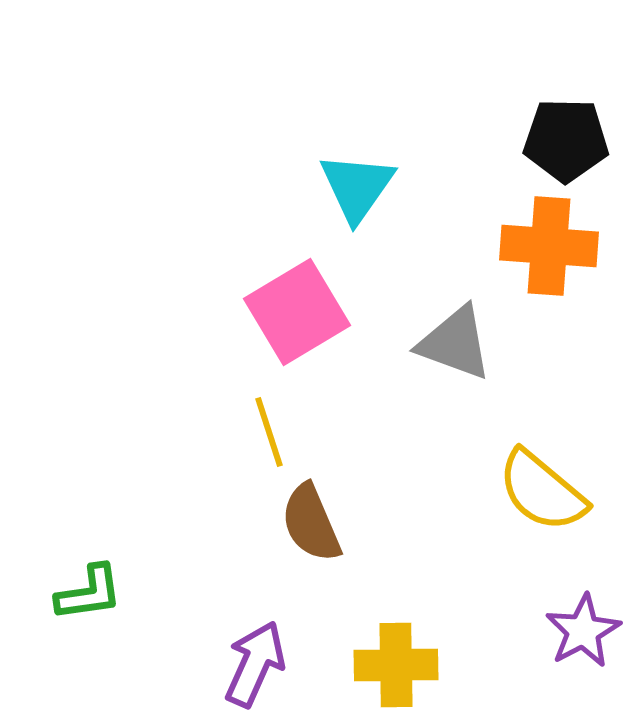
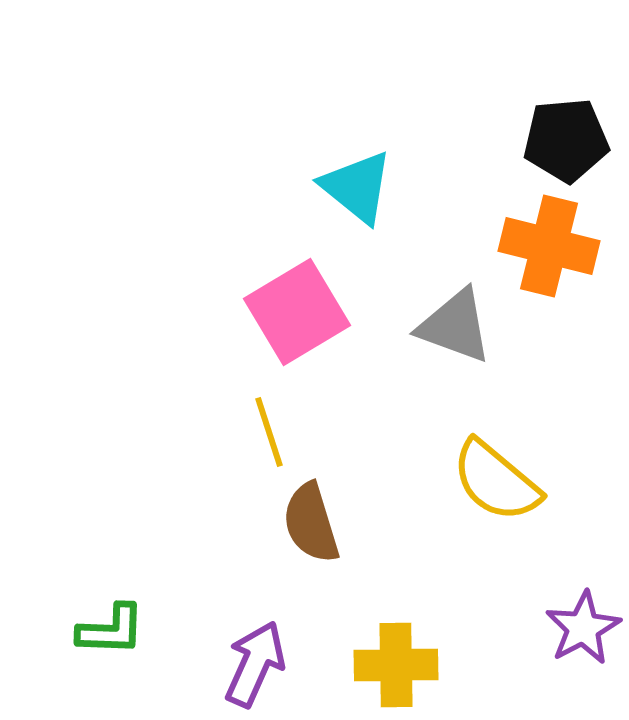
black pentagon: rotated 6 degrees counterclockwise
cyan triangle: rotated 26 degrees counterclockwise
orange cross: rotated 10 degrees clockwise
gray triangle: moved 17 px up
yellow semicircle: moved 46 px left, 10 px up
brown semicircle: rotated 6 degrees clockwise
green L-shape: moved 22 px right, 37 px down; rotated 10 degrees clockwise
purple star: moved 3 px up
